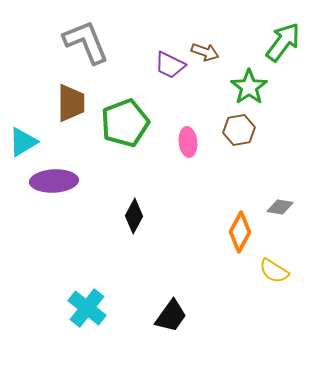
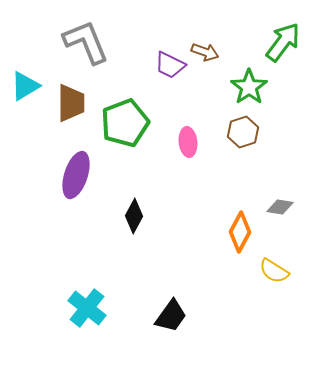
brown hexagon: moved 4 px right, 2 px down; rotated 8 degrees counterclockwise
cyan triangle: moved 2 px right, 56 px up
purple ellipse: moved 22 px right, 6 px up; rotated 69 degrees counterclockwise
